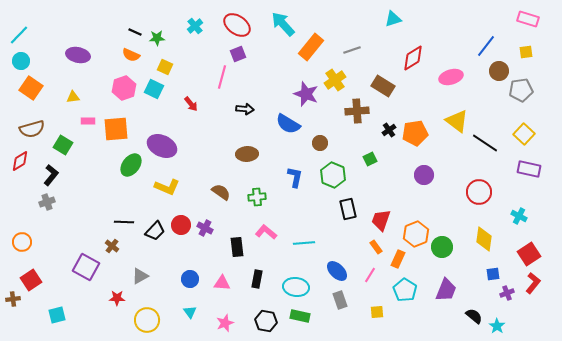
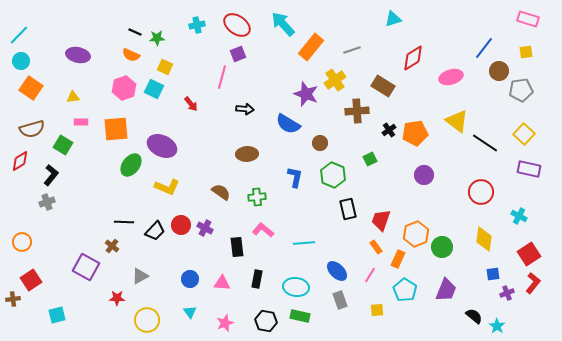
cyan cross at (195, 26): moved 2 px right, 1 px up; rotated 28 degrees clockwise
blue line at (486, 46): moved 2 px left, 2 px down
pink rectangle at (88, 121): moved 7 px left, 1 px down
red circle at (479, 192): moved 2 px right
pink L-shape at (266, 232): moved 3 px left, 2 px up
yellow square at (377, 312): moved 2 px up
